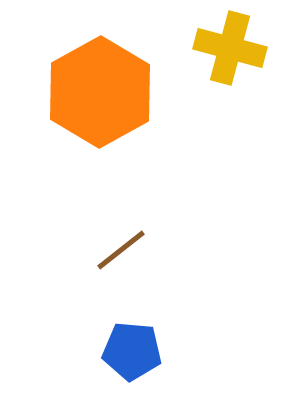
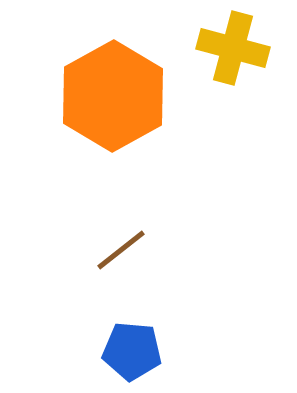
yellow cross: moved 3 px right
orange hexagon: moved 13 px right, 4 px down
